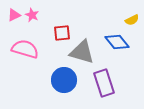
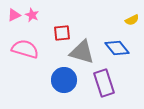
blue diamond: moved 6 px down
